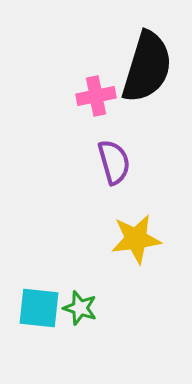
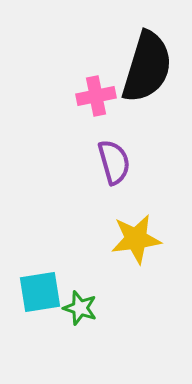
cyan square: moved 1 px right, 16 px up; rotated 15 degrees counterclockwise
